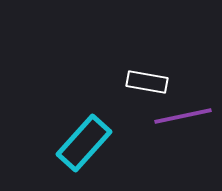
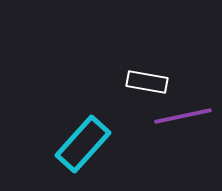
cyan rectangle: moved 1 px left, 1 px down
